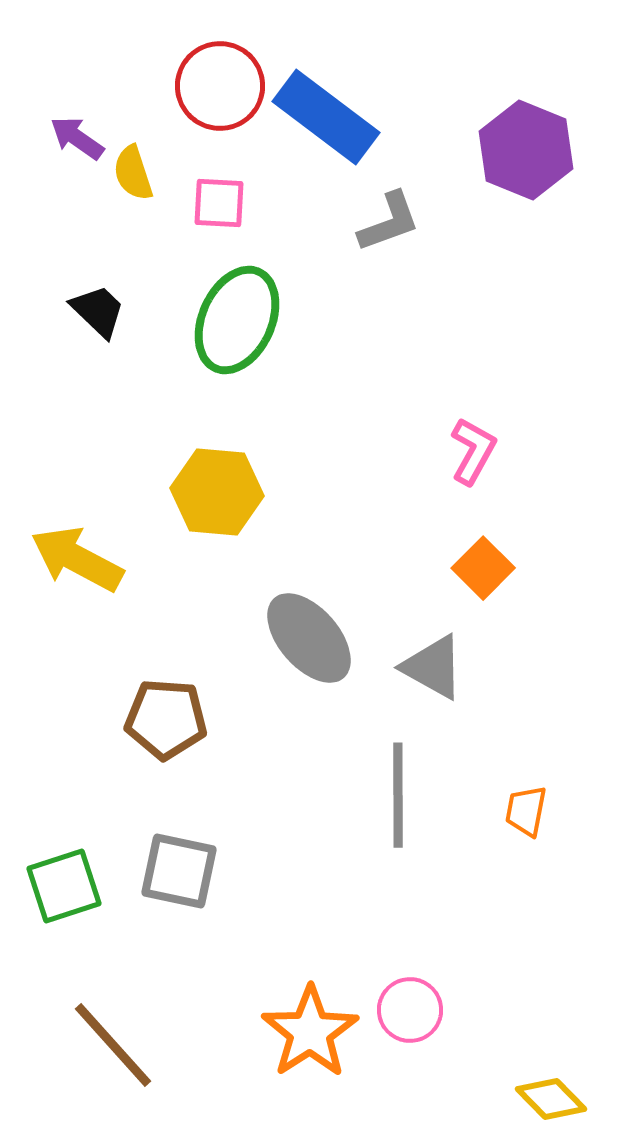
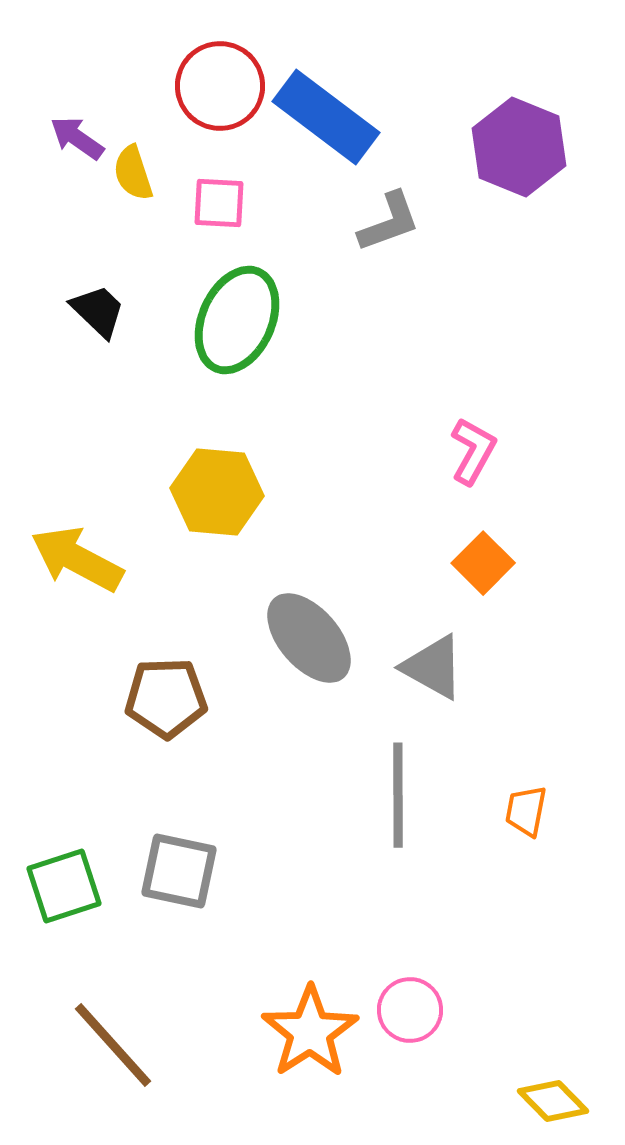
purple hexagon: moved 7 px left, 3 px up
orange square: moved 5 px up
brown pentagon: moved 21 px up; rotated 6 degrees counterclockwise
yellow diamond: moved 2 px right, 2 px down
